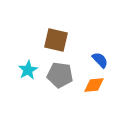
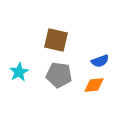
blue semicircle: moved 1 px down; rotated 114 degrees clockwise
cyan star: moved 9 px left, 2 px down
gray pentagon: moved 1 px left
